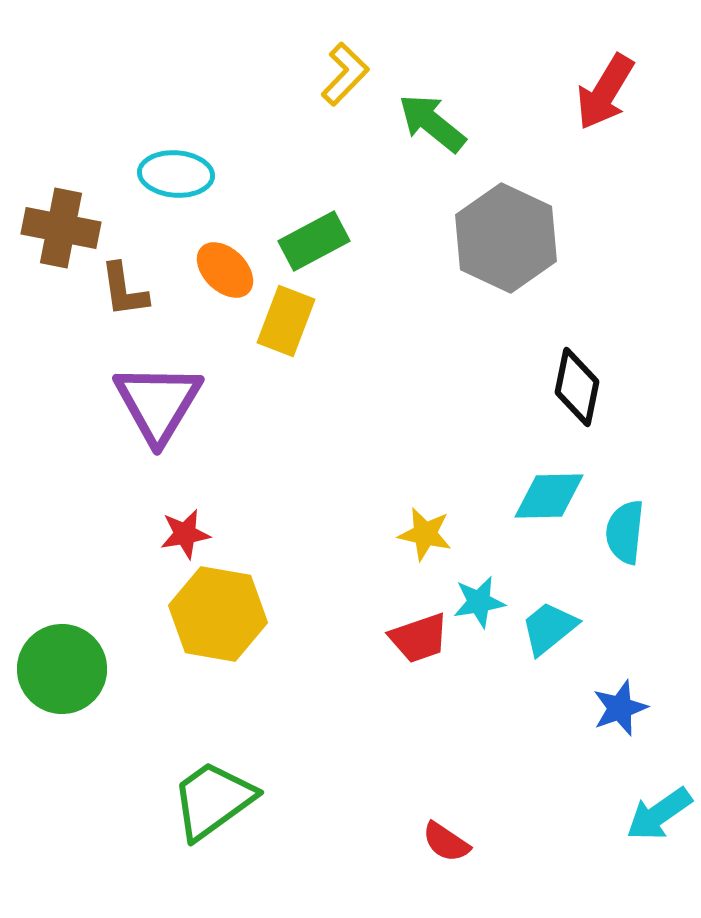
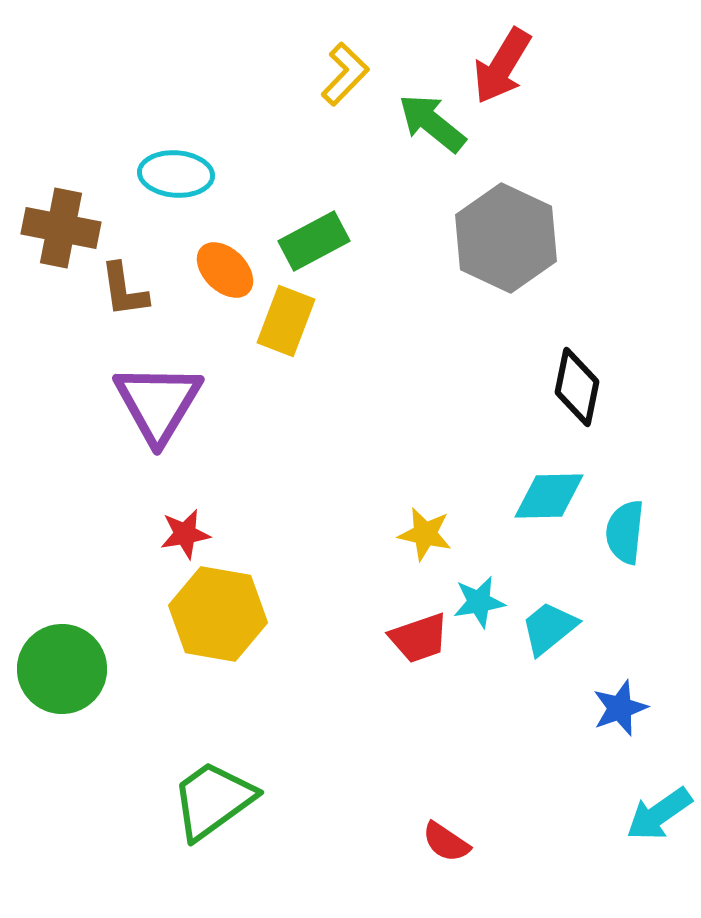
red arrow: moved 103 px left, 26 px up
